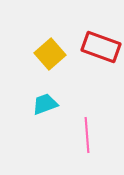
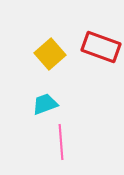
pink line: moved 26 px left, 7 px down
